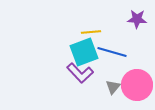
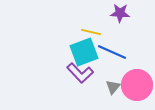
purple star: moved 17 px left, 6 px up
yellow line: rotated 18 degrees clockwise
blue line: rotated 8 degrees clockwise
